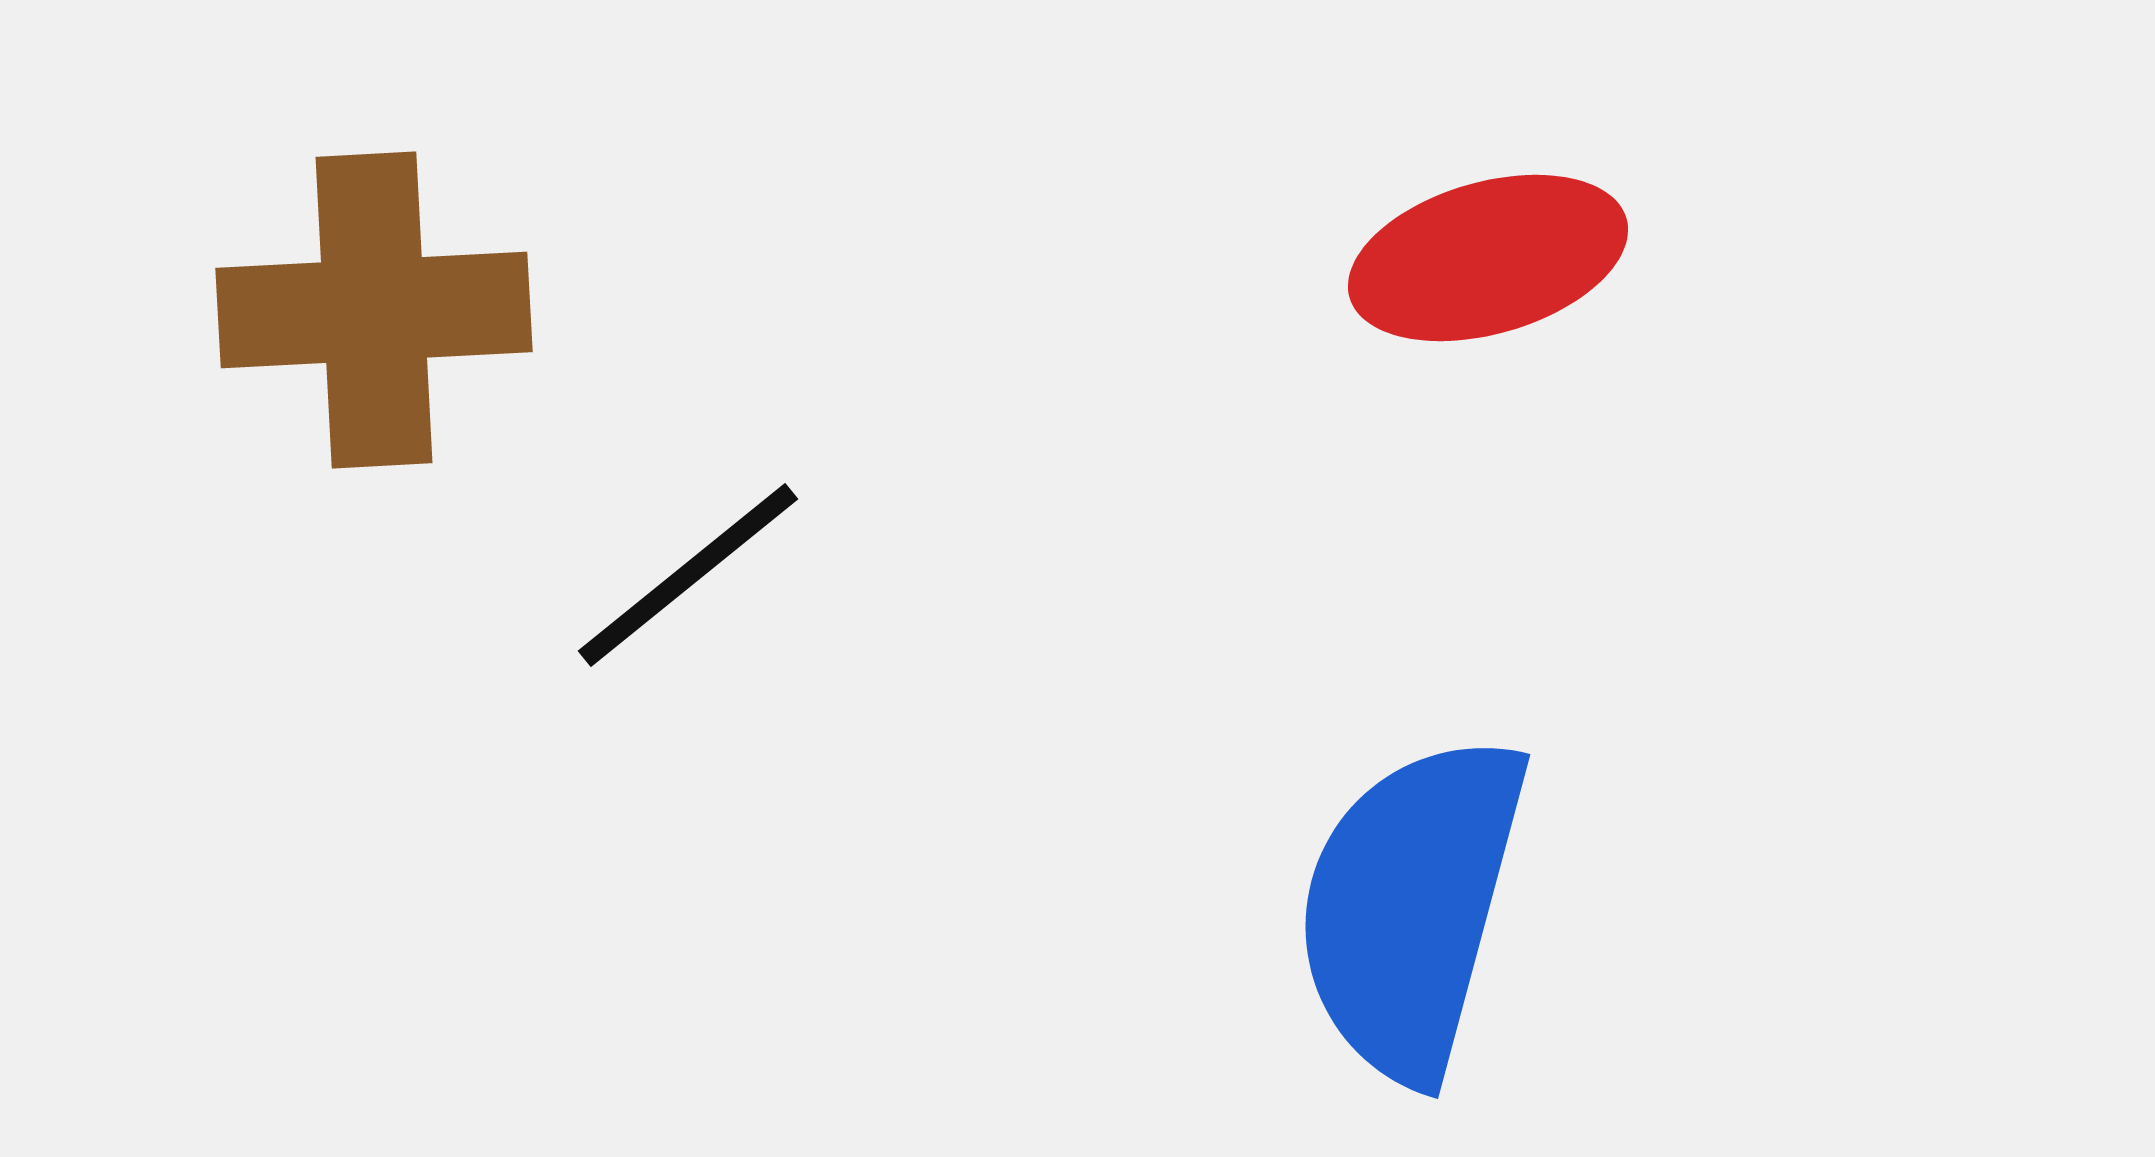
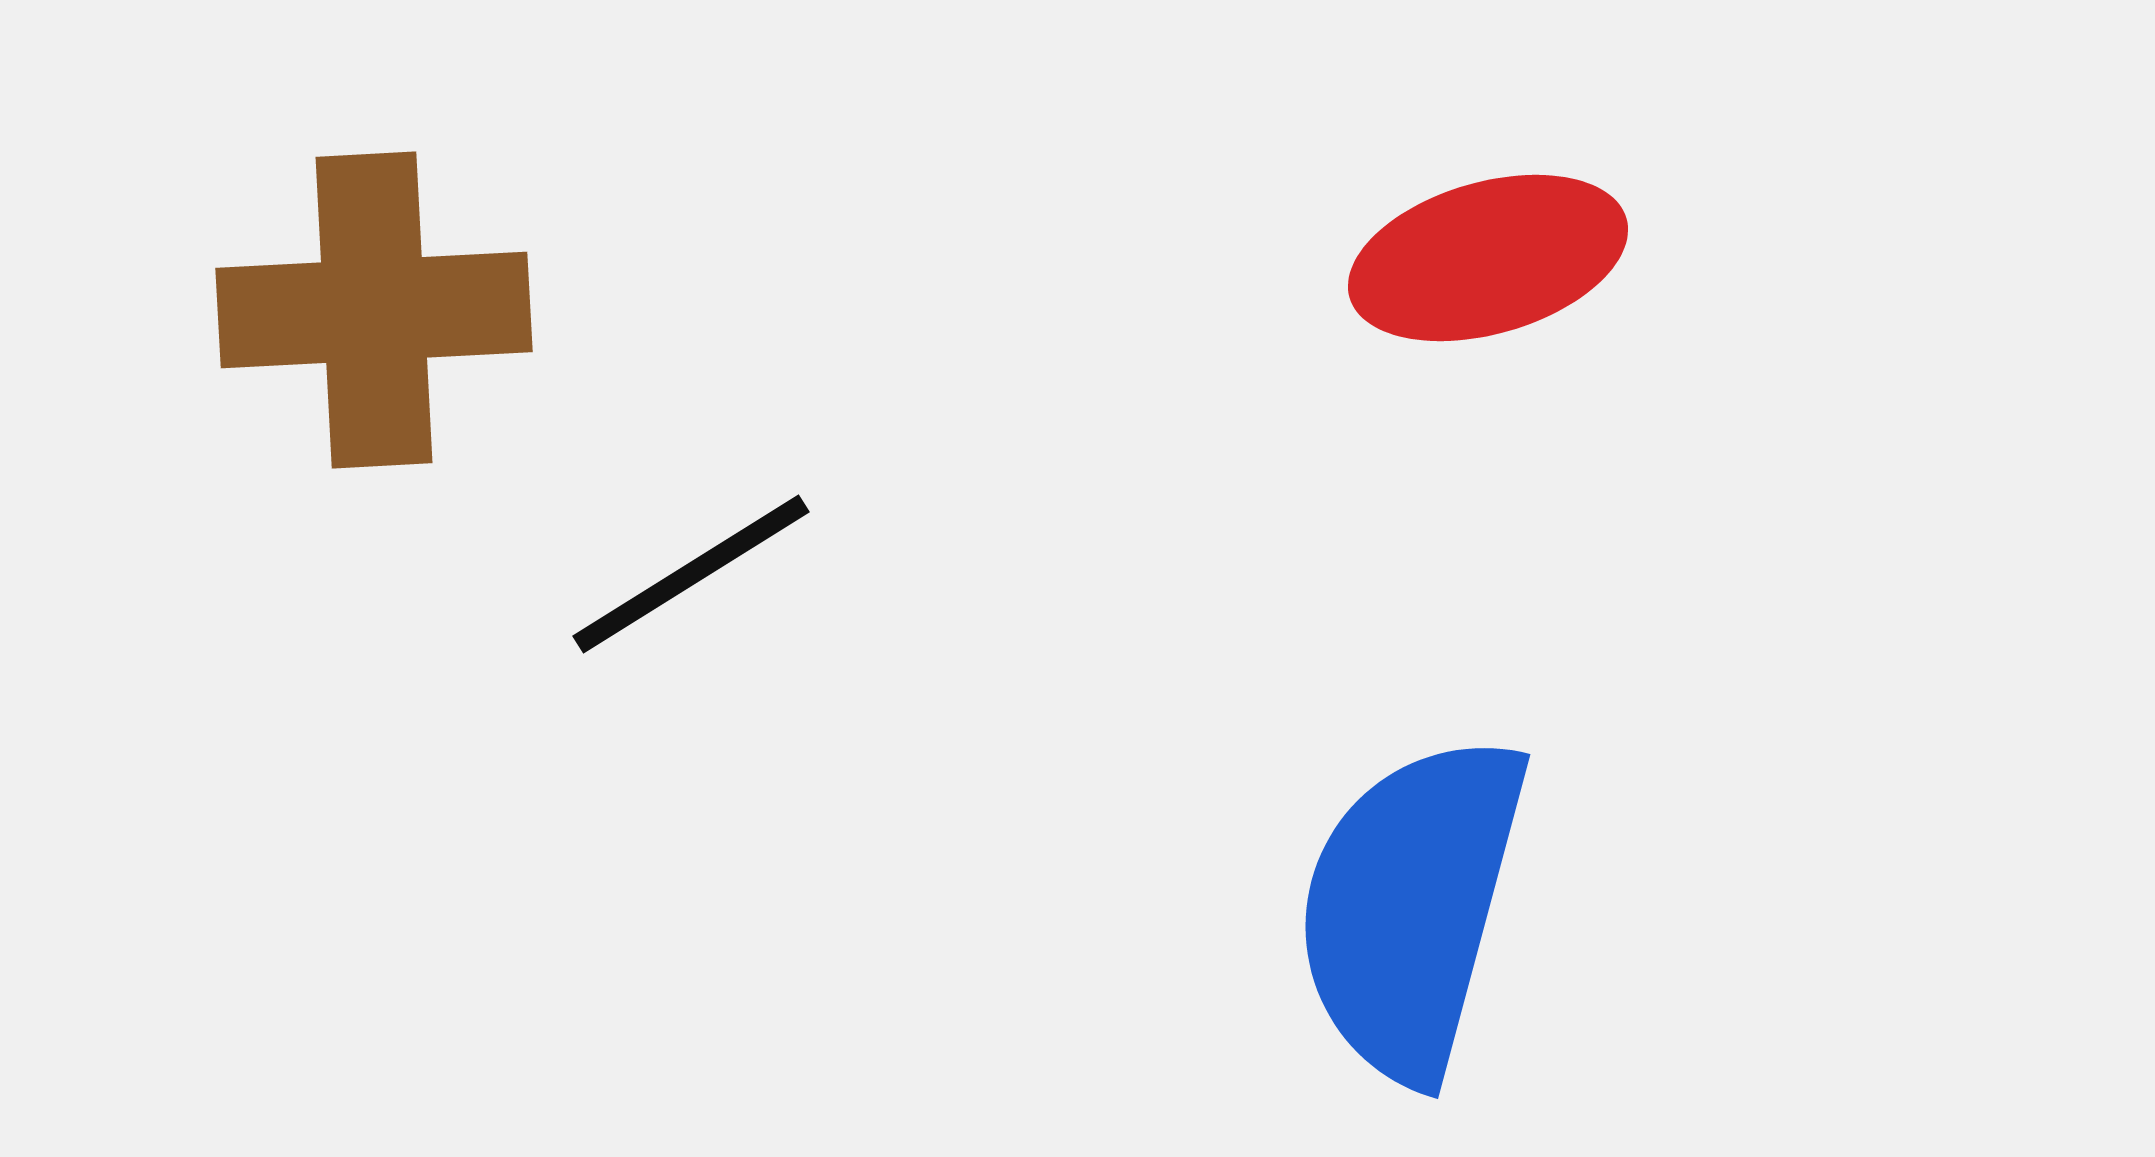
black line: moved 3 px right, 1 px up; rotated 7 degrees clockwise
